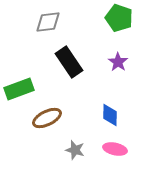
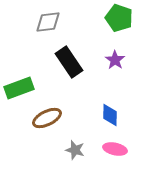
purple star: moved 3 px left, 2 px up
green rectangle: moved 1 px up
